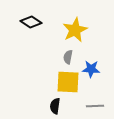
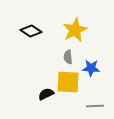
black diamond: moved 9 px down
gray semicircle: rotated 16 degrees counterclockwise
blue star: moved 1 px up
black semicircle: moved 9 px left, 12 px up; rotated 56 degrees clockwise
